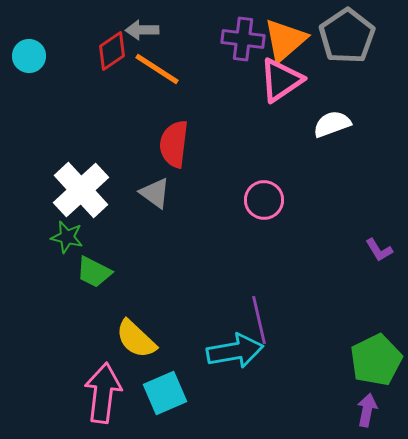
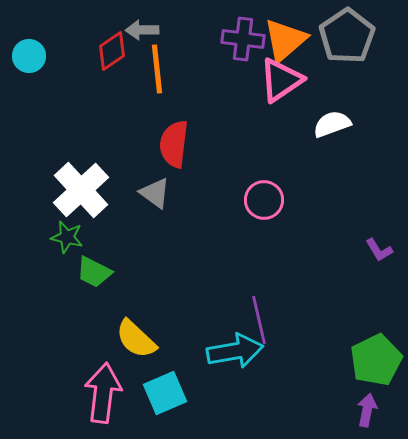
orange line: rotated 51 degrees clockwise
